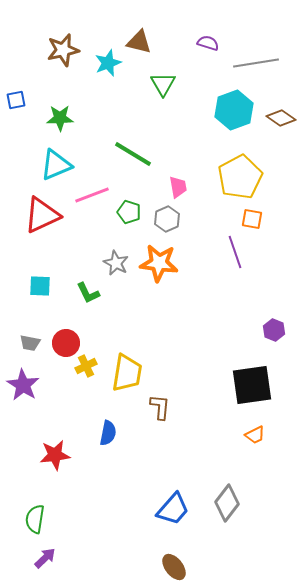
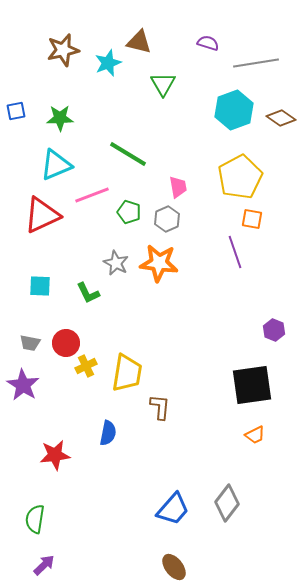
blue square: moved 11 px down
green line: moved 5 px left
purple arrow: moved 1 px left, 7 px down
